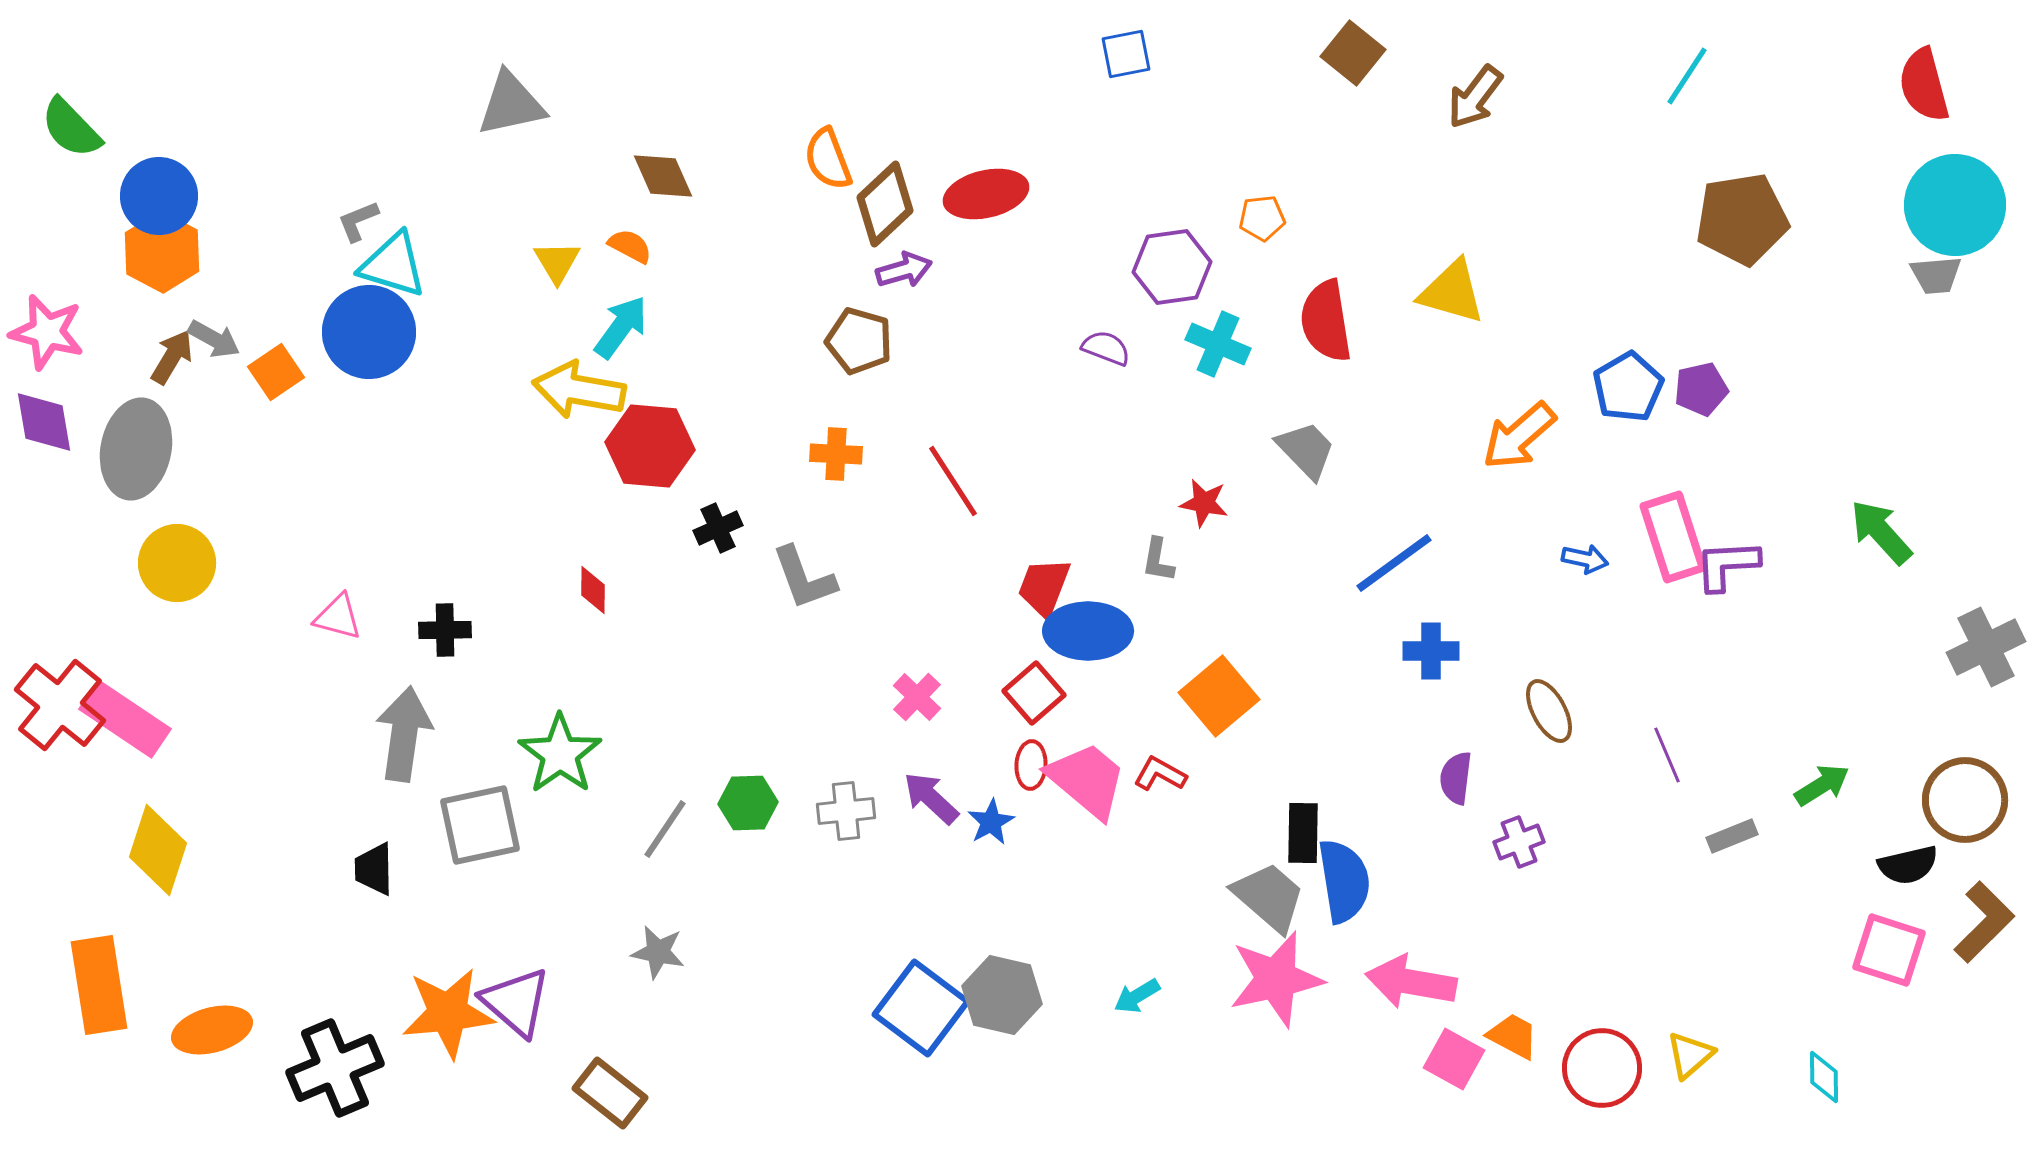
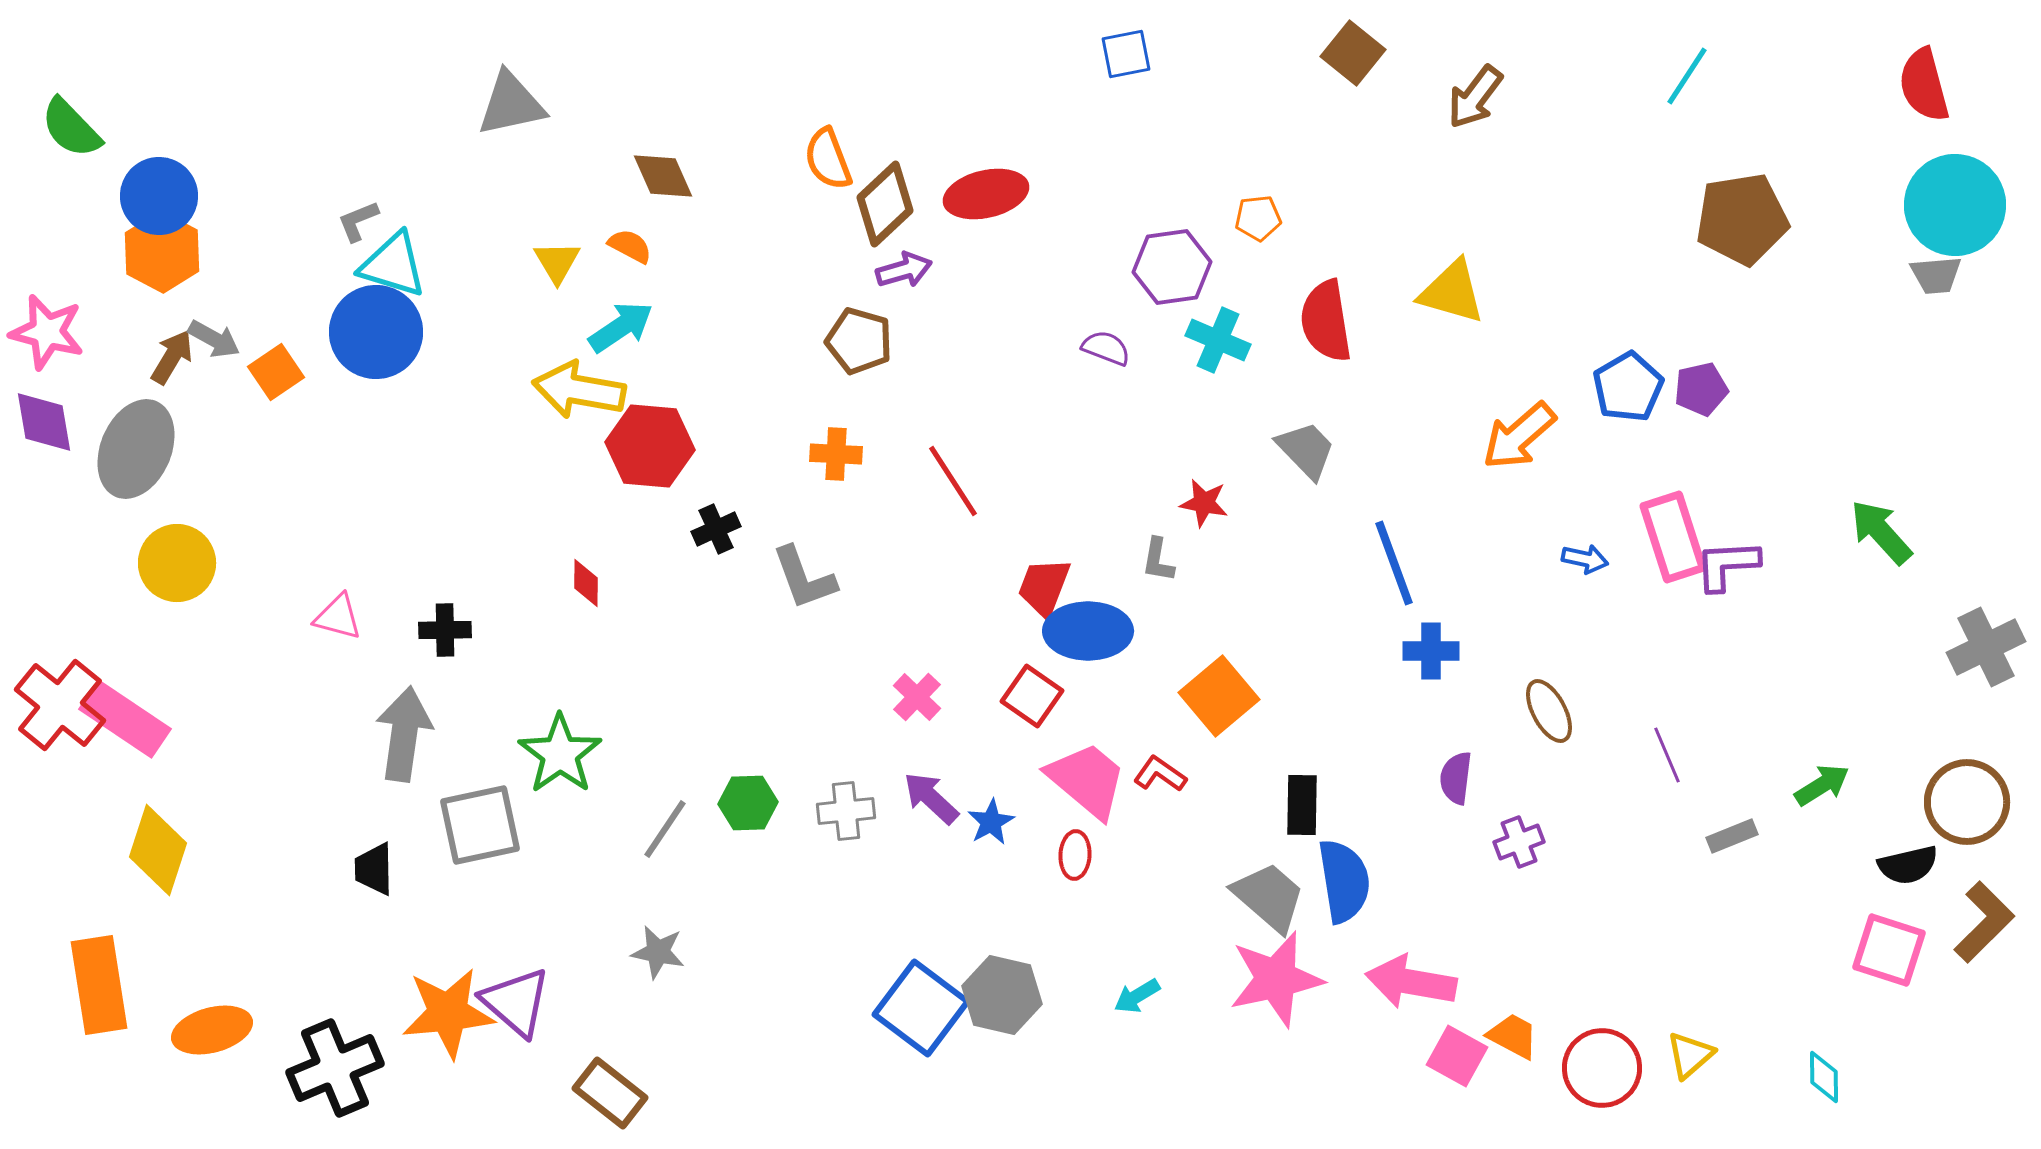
orange pentagon at (1262, 218): moved 4 px left
cyan arrow at (621, 327): rotated 20 degrees clockwise
blue circle at (369, 332): moved 7 px right
cyan cross at (1218, 344): moved 4 px up
gray ellipse at (136, 449): rotated 12 degrees clockwise
black cross at (718, 528): moved 2 px left, 1 px down
blue line at (1394, 563): rotated 74 degrees counterclockwise
red diamond at (593, 590): moved 7 px left, 7 px up
red square at (1034, 693): moved 2 px left, 3 px down; rotated 14 degrees counterclockwise
red ellipse at (1031, 765): moved 44 px right, 90 px down
red L-shape at (1160, 774): rotated 6 degrees clockwise
brown circle at (1965, 800): moved 2 px right, 2 px down
black rectangle at (1303, 833): moved 1 px left, 28 px up
pink square at (1454, 1059): moved 3 px right, 3 px up
